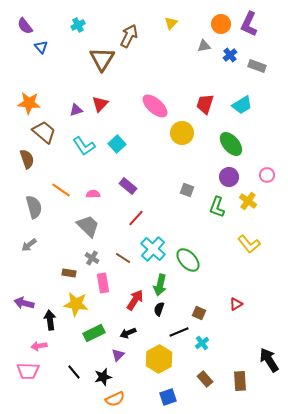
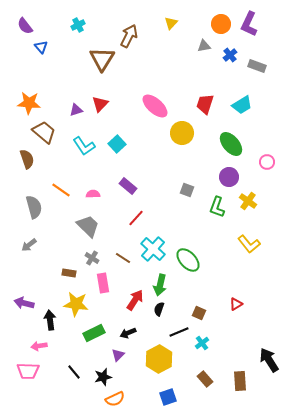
pink circle at (267, 175): moved 13 px up
